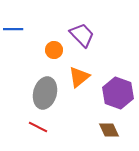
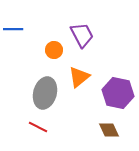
purple trapezoid: rotated 16 degrees clockwise
purple hexagon: rotated 8 degrees counterclockwise
